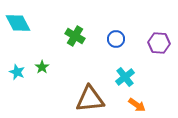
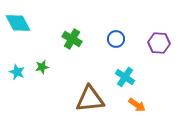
green cross: moved 3 px left, 3 px down
green star: rotated 24 degrees clockwise
cyan cross: rotated 18 degrees counterclockwise
